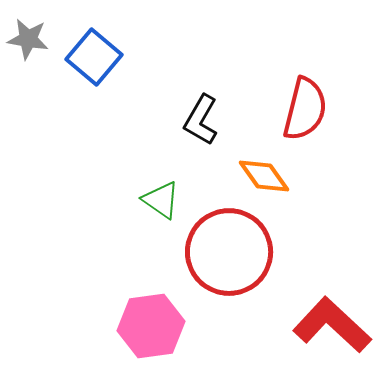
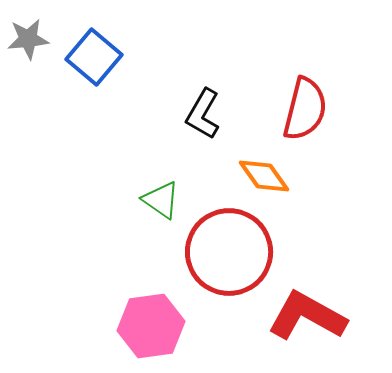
gray star: rotated 15 degrees counterclockwise
black L-shape: moved 2 px right, 6 px up
red L-shape: moved 25 px left, 9 px up; rotated 14 degrees counterclockwise
